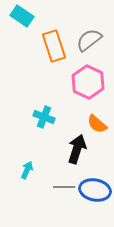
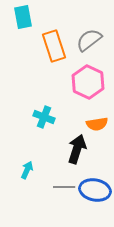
cyan rectangle: moved 1 px right, 1 px down; rotated 45 degrees clockwise
orange semicircle: rotated 50 degrees counterclockwise
